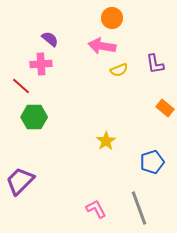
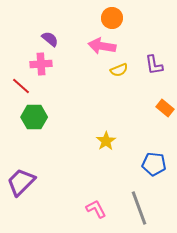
purple L-shape: moved 1 px left, 1 px down
blue pentagon: moved 2 px right, 2 px down; rotated 25 degrees clockwise
purple trapezoid: moved 1 px right, 1 px down
